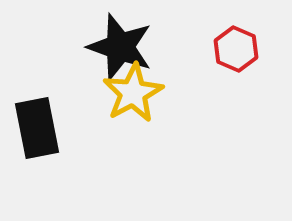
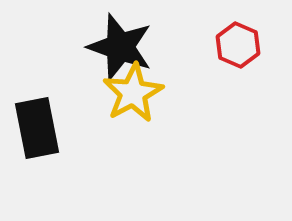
red hexagon: moved 2 px right, 4 px up
